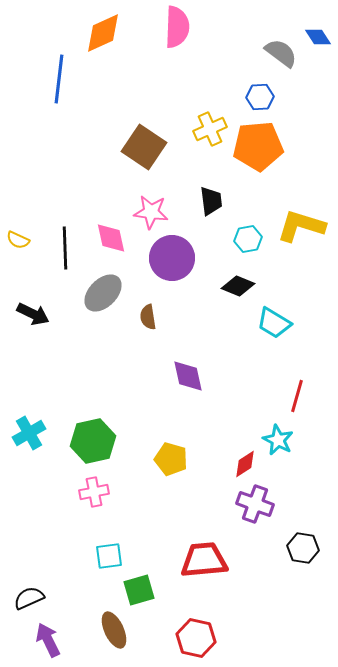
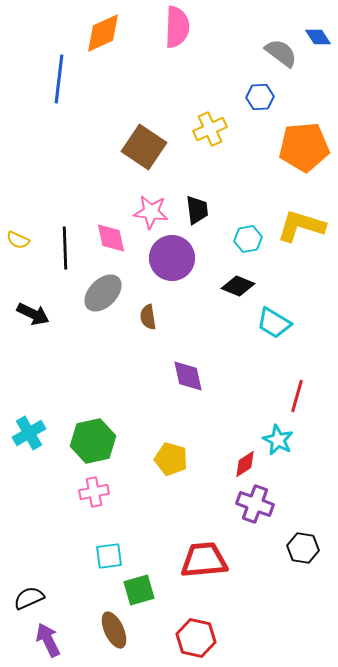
orange pentagon: moved 46 px right, 1 px down
black trapezoid: moved 14 px left, 9 px down
